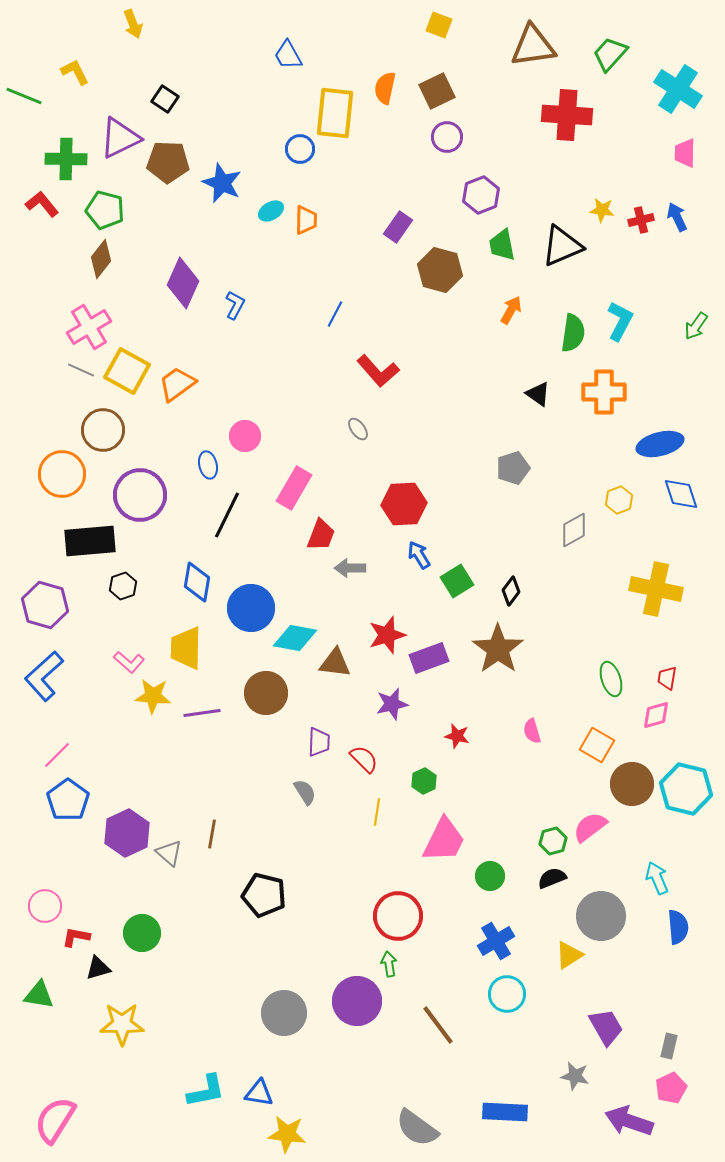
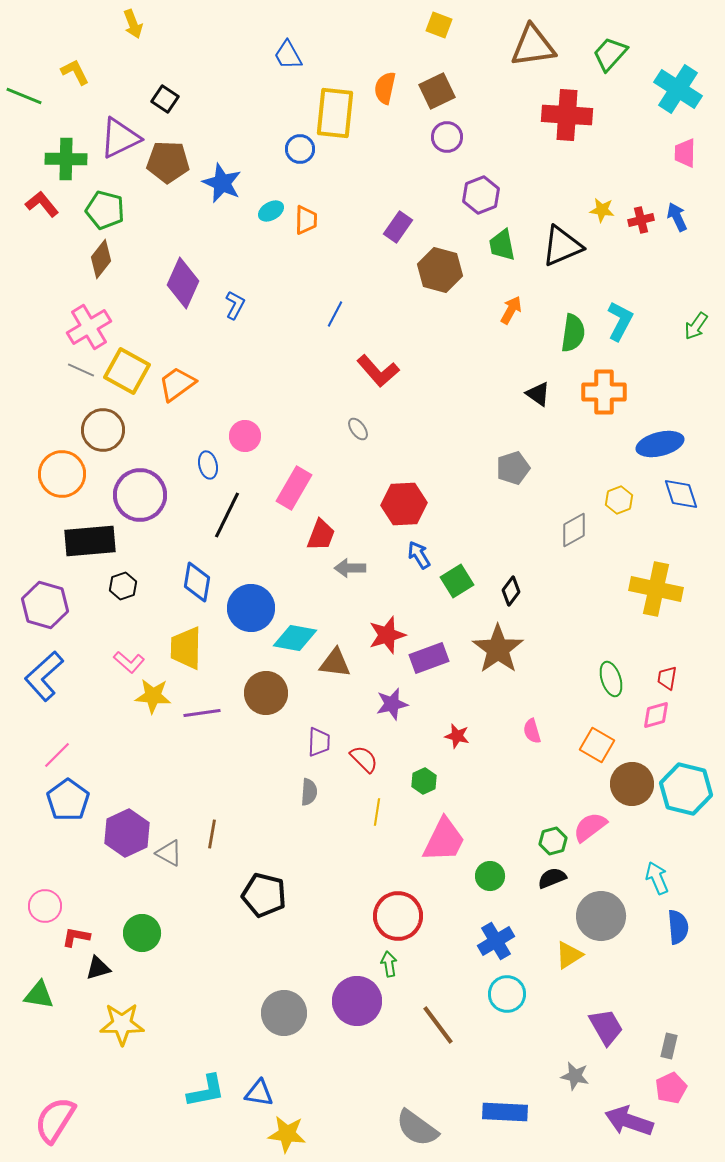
gray semicircle at (305, 792): moved 4 px right; rotated 36 degrees clockwise
gray triangle at (169, 853): rotated 12 degrees counterclockwise
